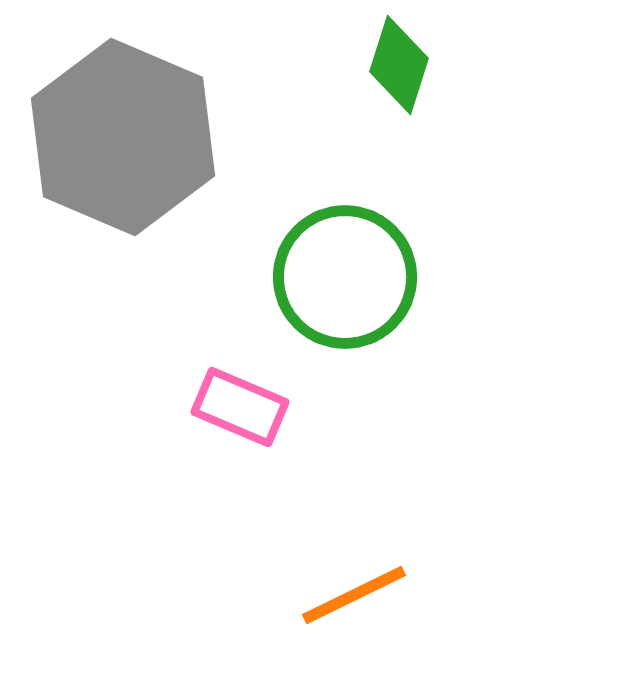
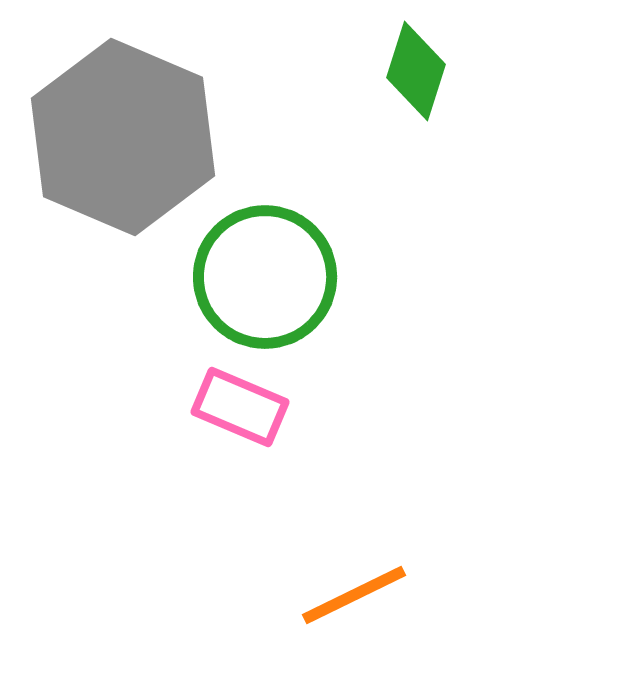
green diamond: moved 17 px right, 6 px down
green circle: moved 80 px left
